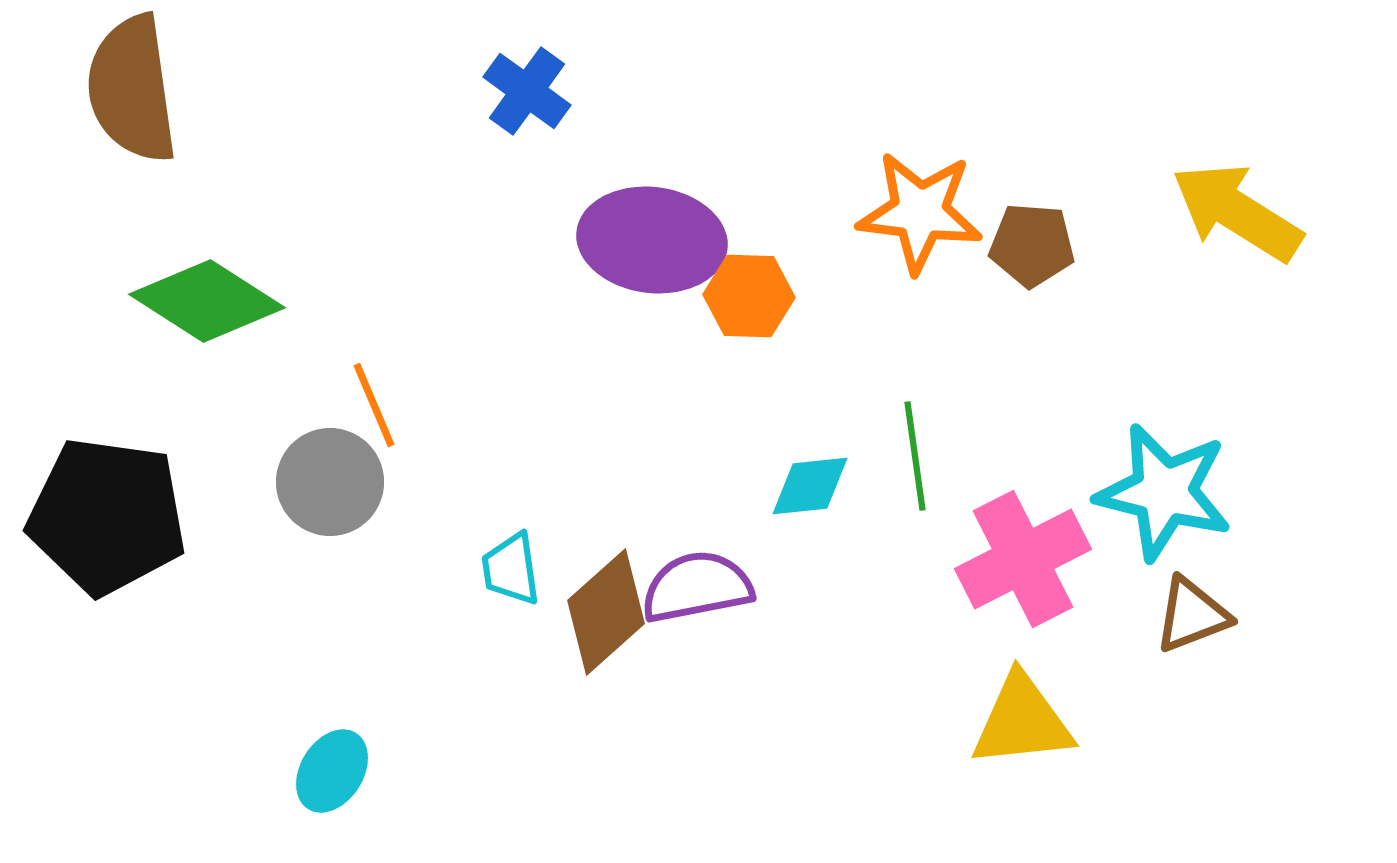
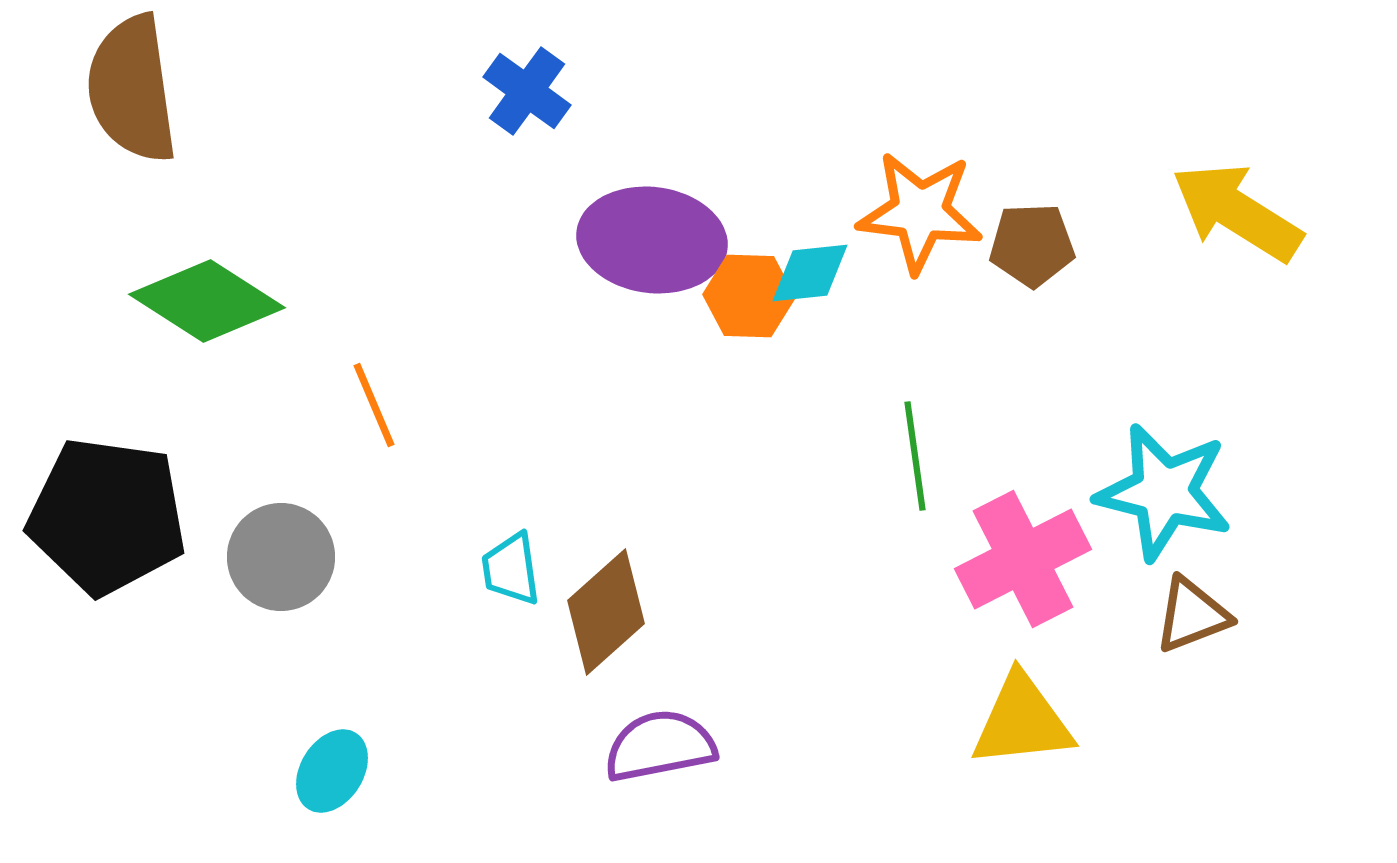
brown pentagon: rotated 6 degrees counterclockwise
gray circle: moved 49 px left, 75 px down
cyan diamond: moved 213 px up
purple semicircle: moved 37 px left, 159 px down
